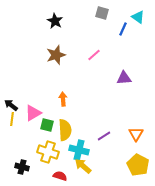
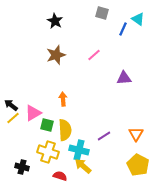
cyan triangle: moved 2 px down
yellow line: moved 1 px right, 1 px up; rotated 40 degrees clockwise
